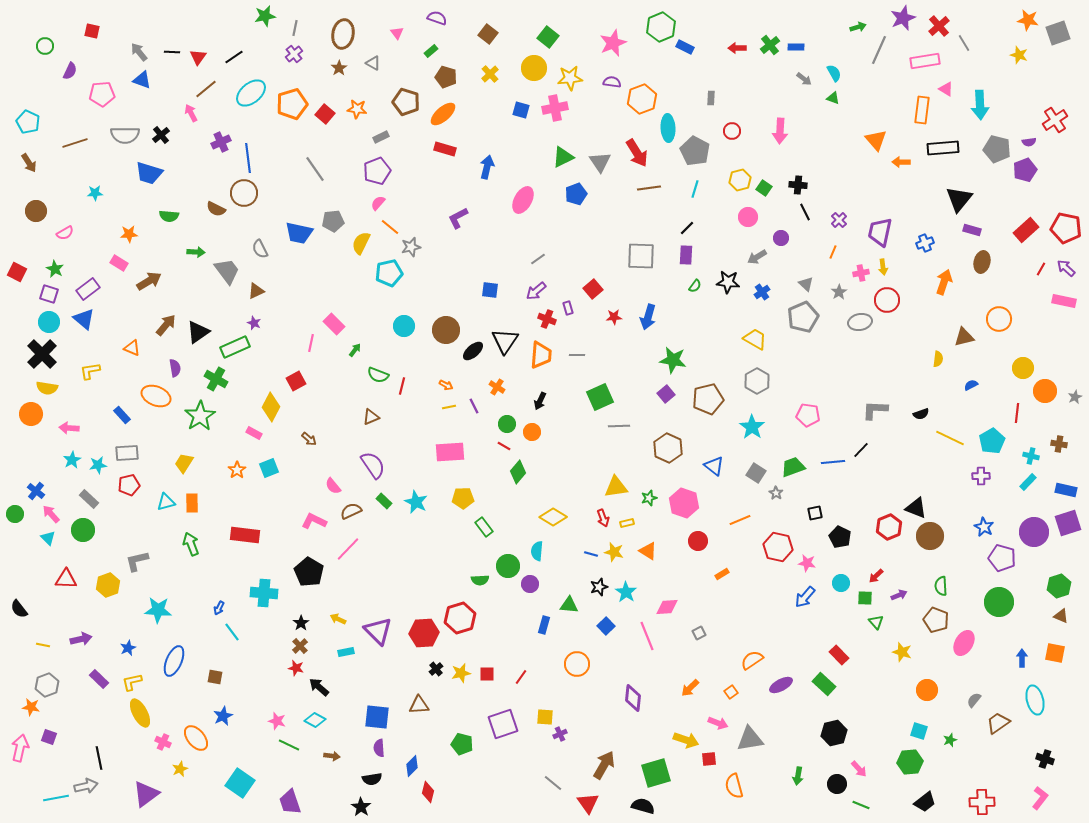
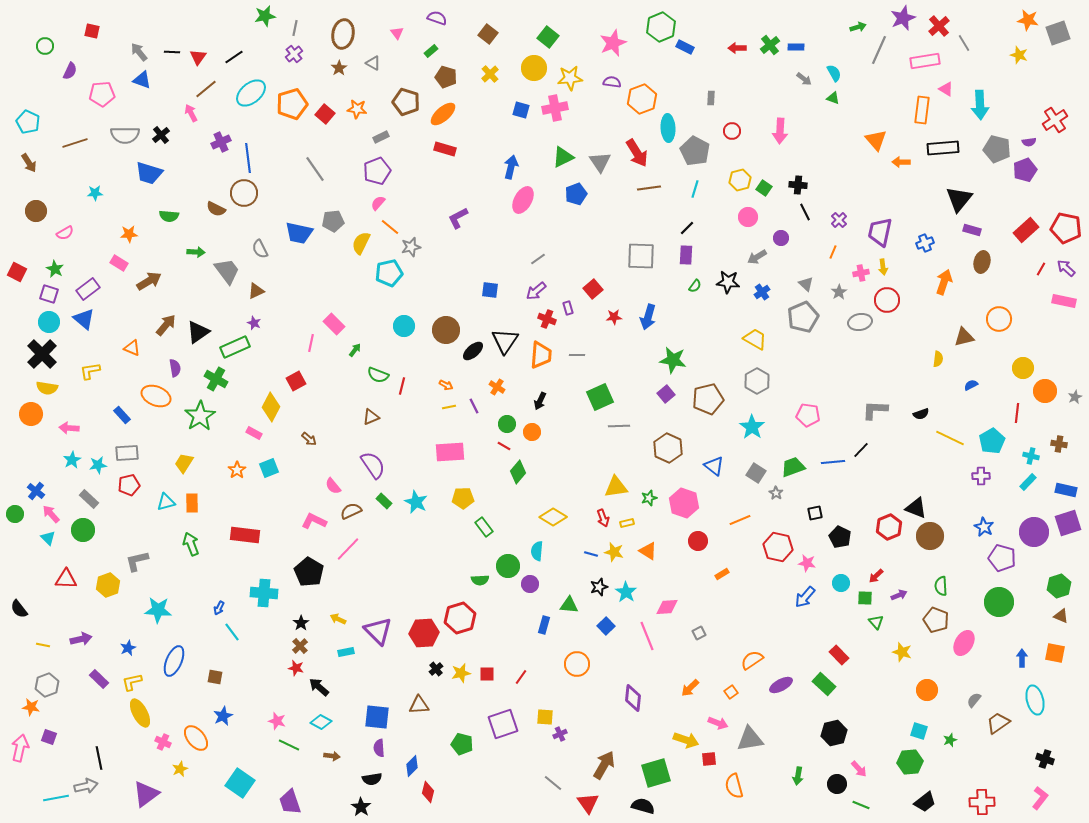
blue arrow at (487, 167): moved 24 px right
cyan diamond at (315, 720): moved 6 px right, 2 px down
